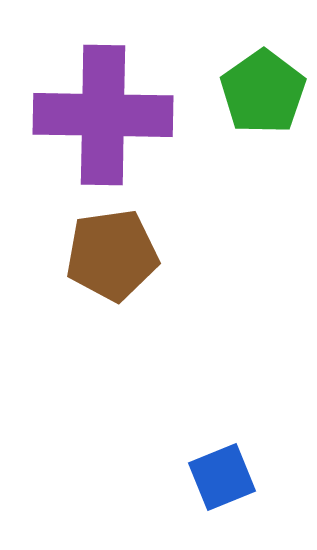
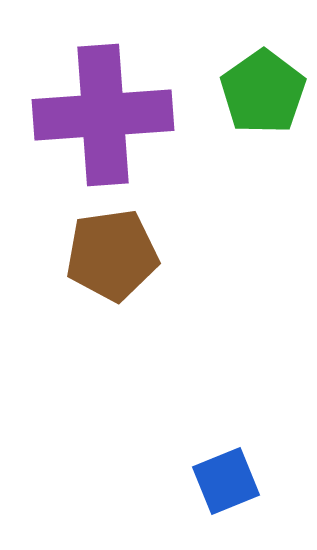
purple cross: rotated 5 degrees counterclockwise
blue square: moved 4 px right, 4 px down
